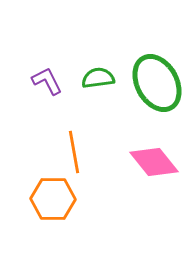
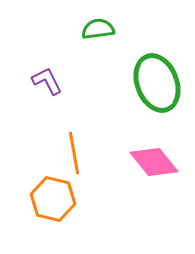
green semicircle: moved 49 px up
green ellipse: rotated 8 degrees clockwise
orange line: moved 1 px down
orange hexagon: rotated 12 degrees clockwise
